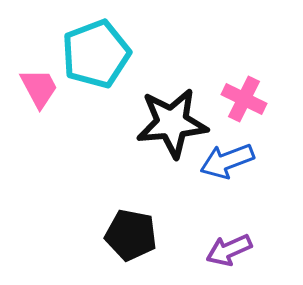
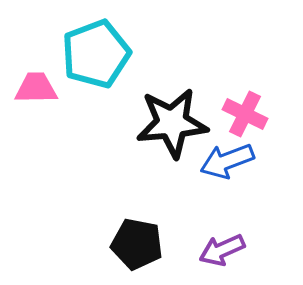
pink trapezoid: moved 3 px left; rotated 63 degrees counterclockwise
pink cross: moved 1 px right, 15 px down
black pentagon: moved 6 px right, 9 px down
purple arrow: moved 7 px left
